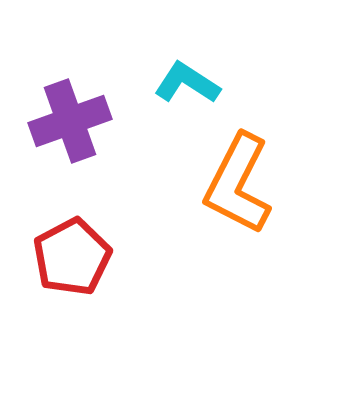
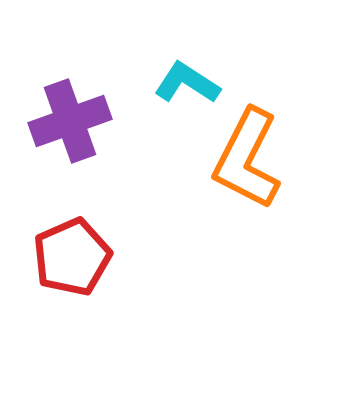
orange L-shape: moved 9 px right, 25 px up
red pentagon: rotated 4 degrees clockwise
